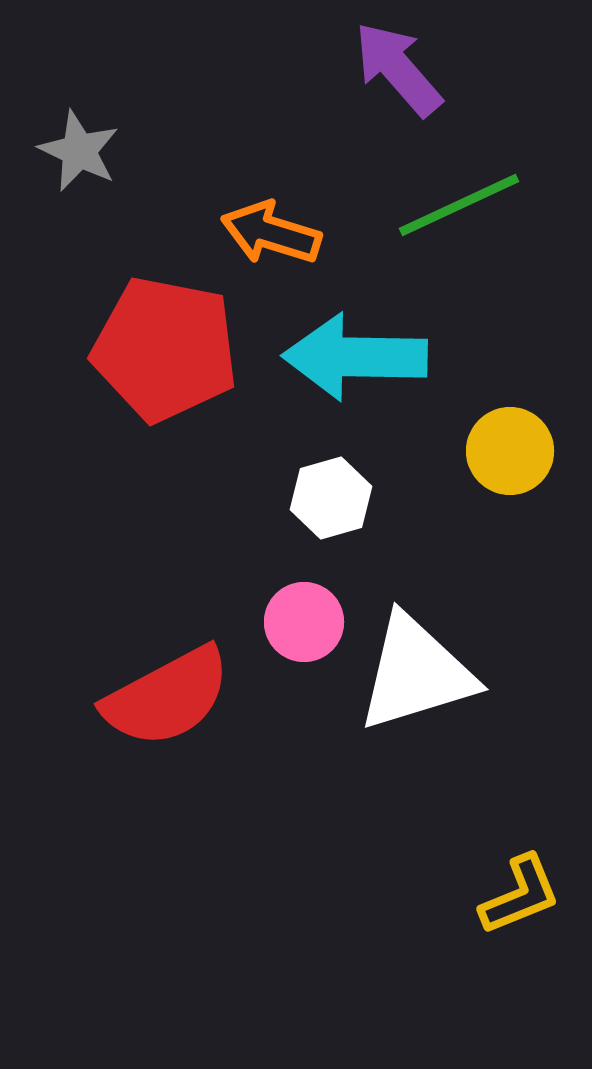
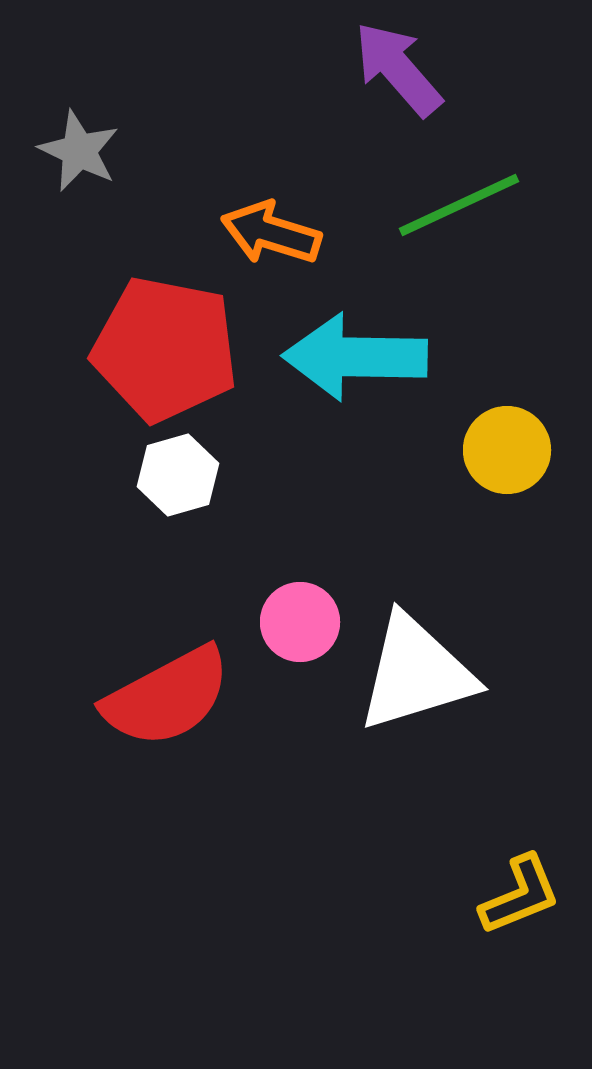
yellow circle: moved 3 px left, 1 px up
white hexagon: moved 153 px left, 23 px up
pink circle: moved 4 px left
